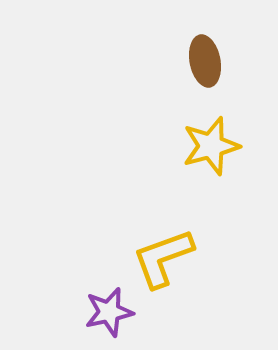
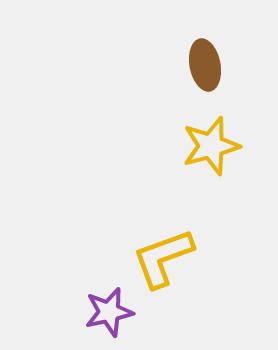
brown ellipse: moved 4 px down
